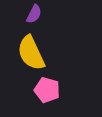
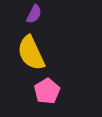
pink pentagon: moved 1 px down; rotated 25 degrees clockwise
